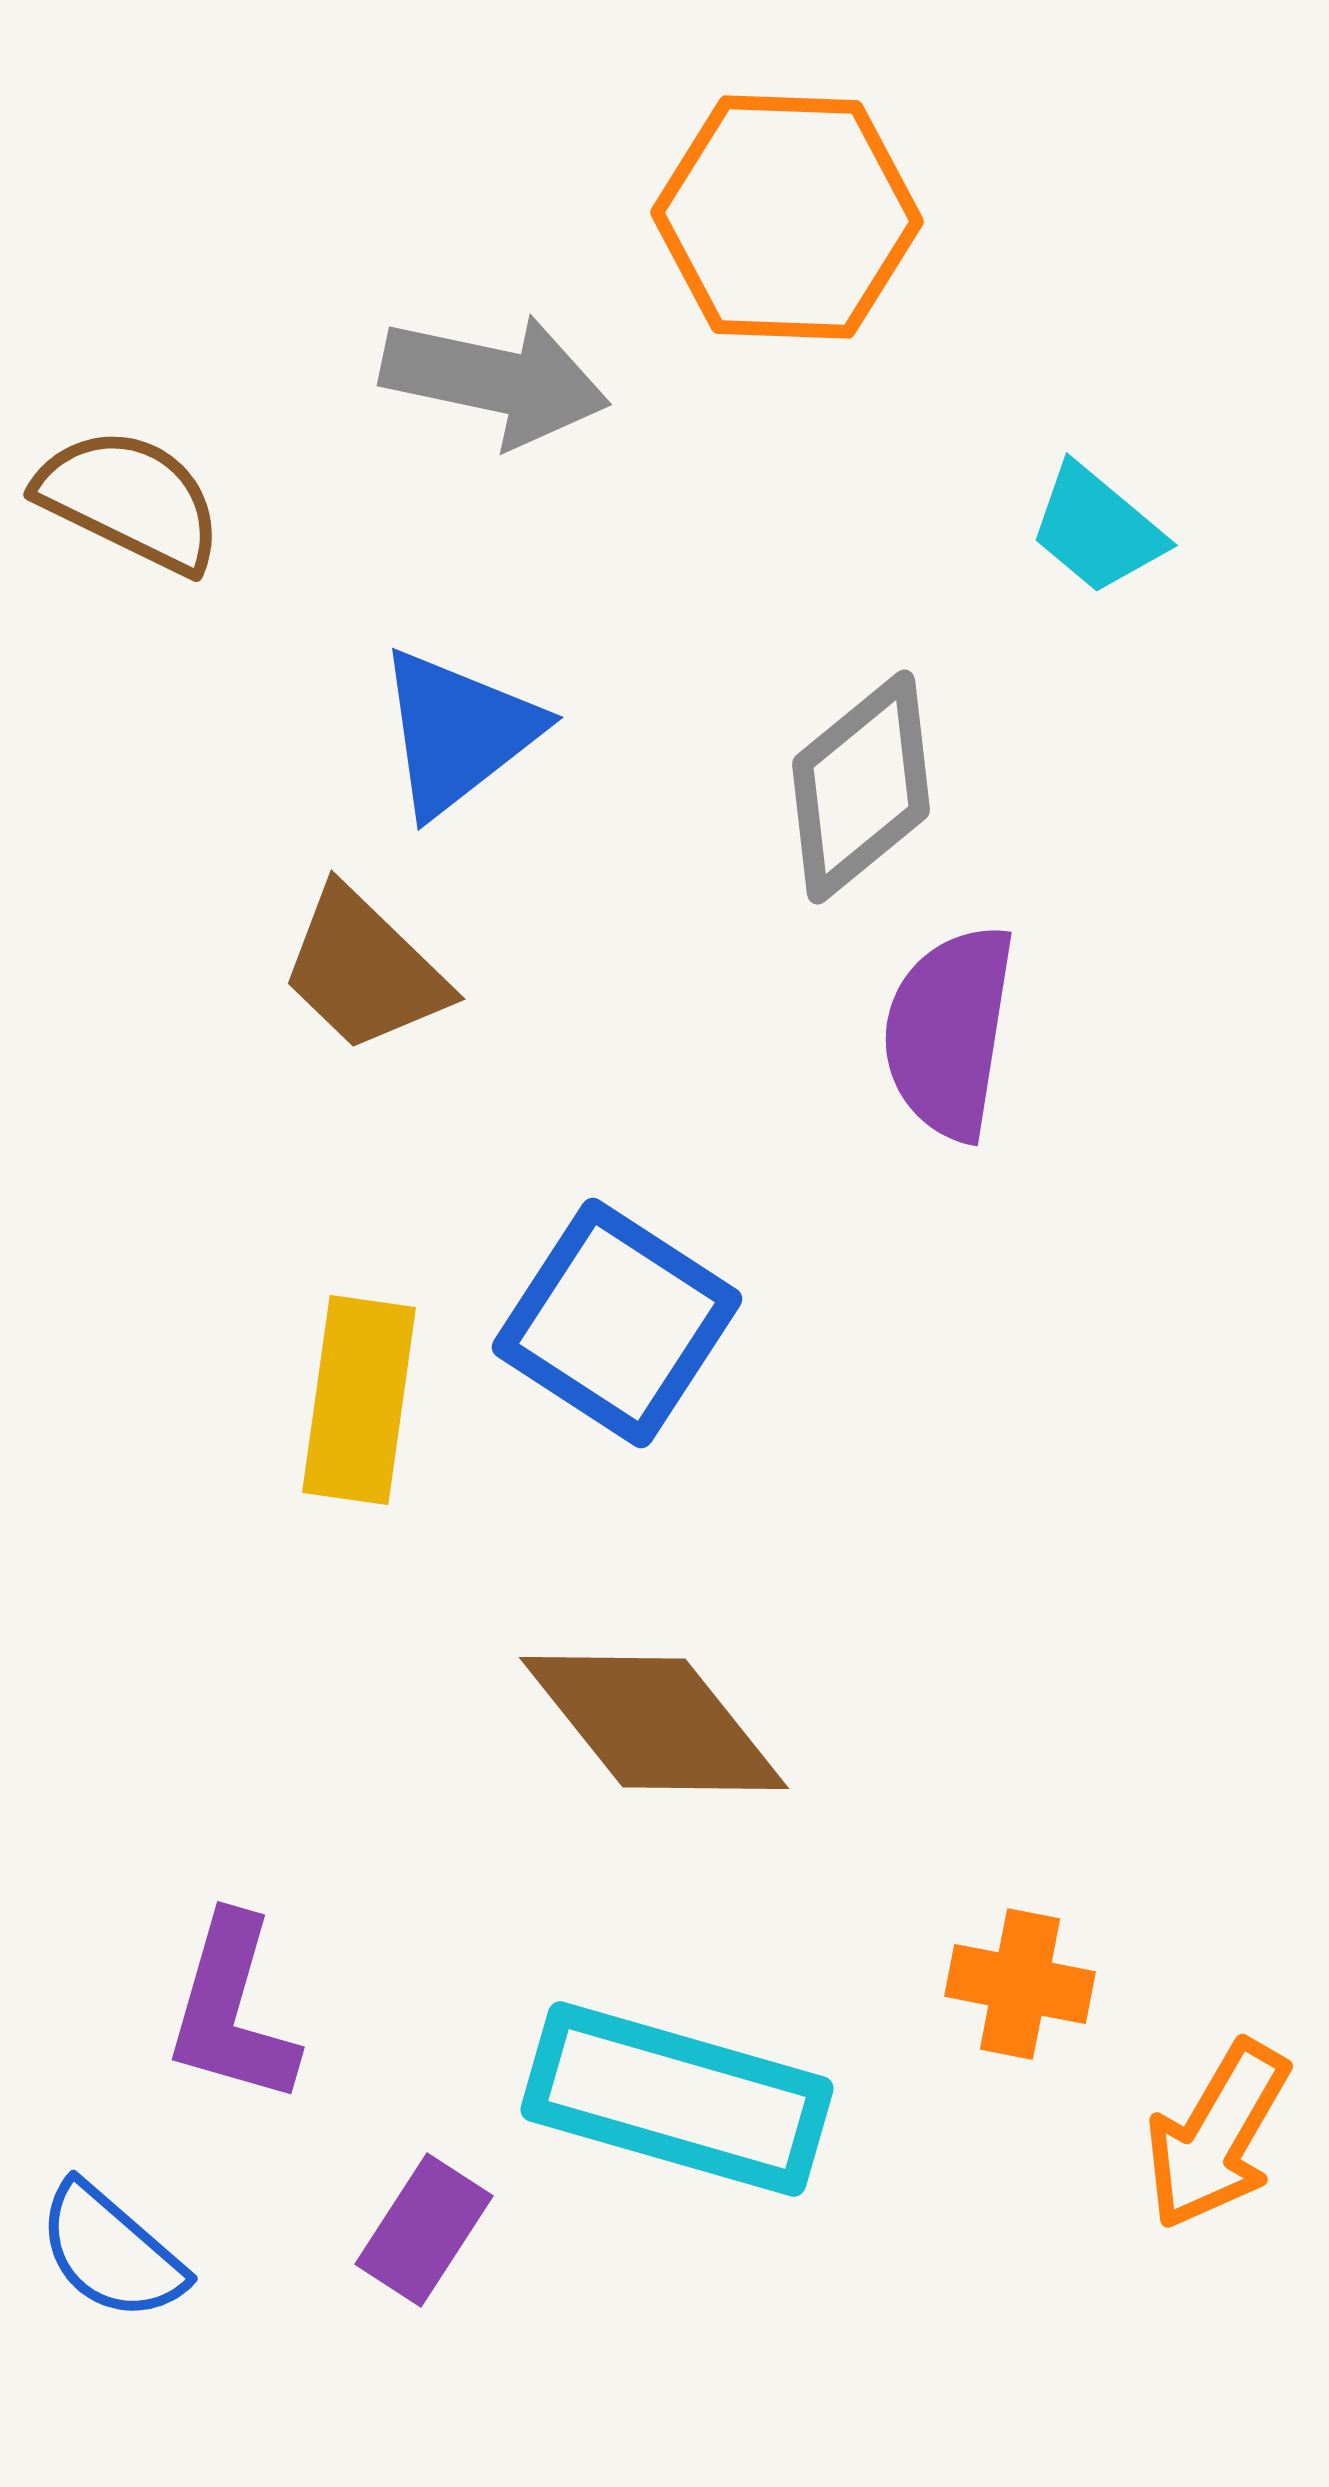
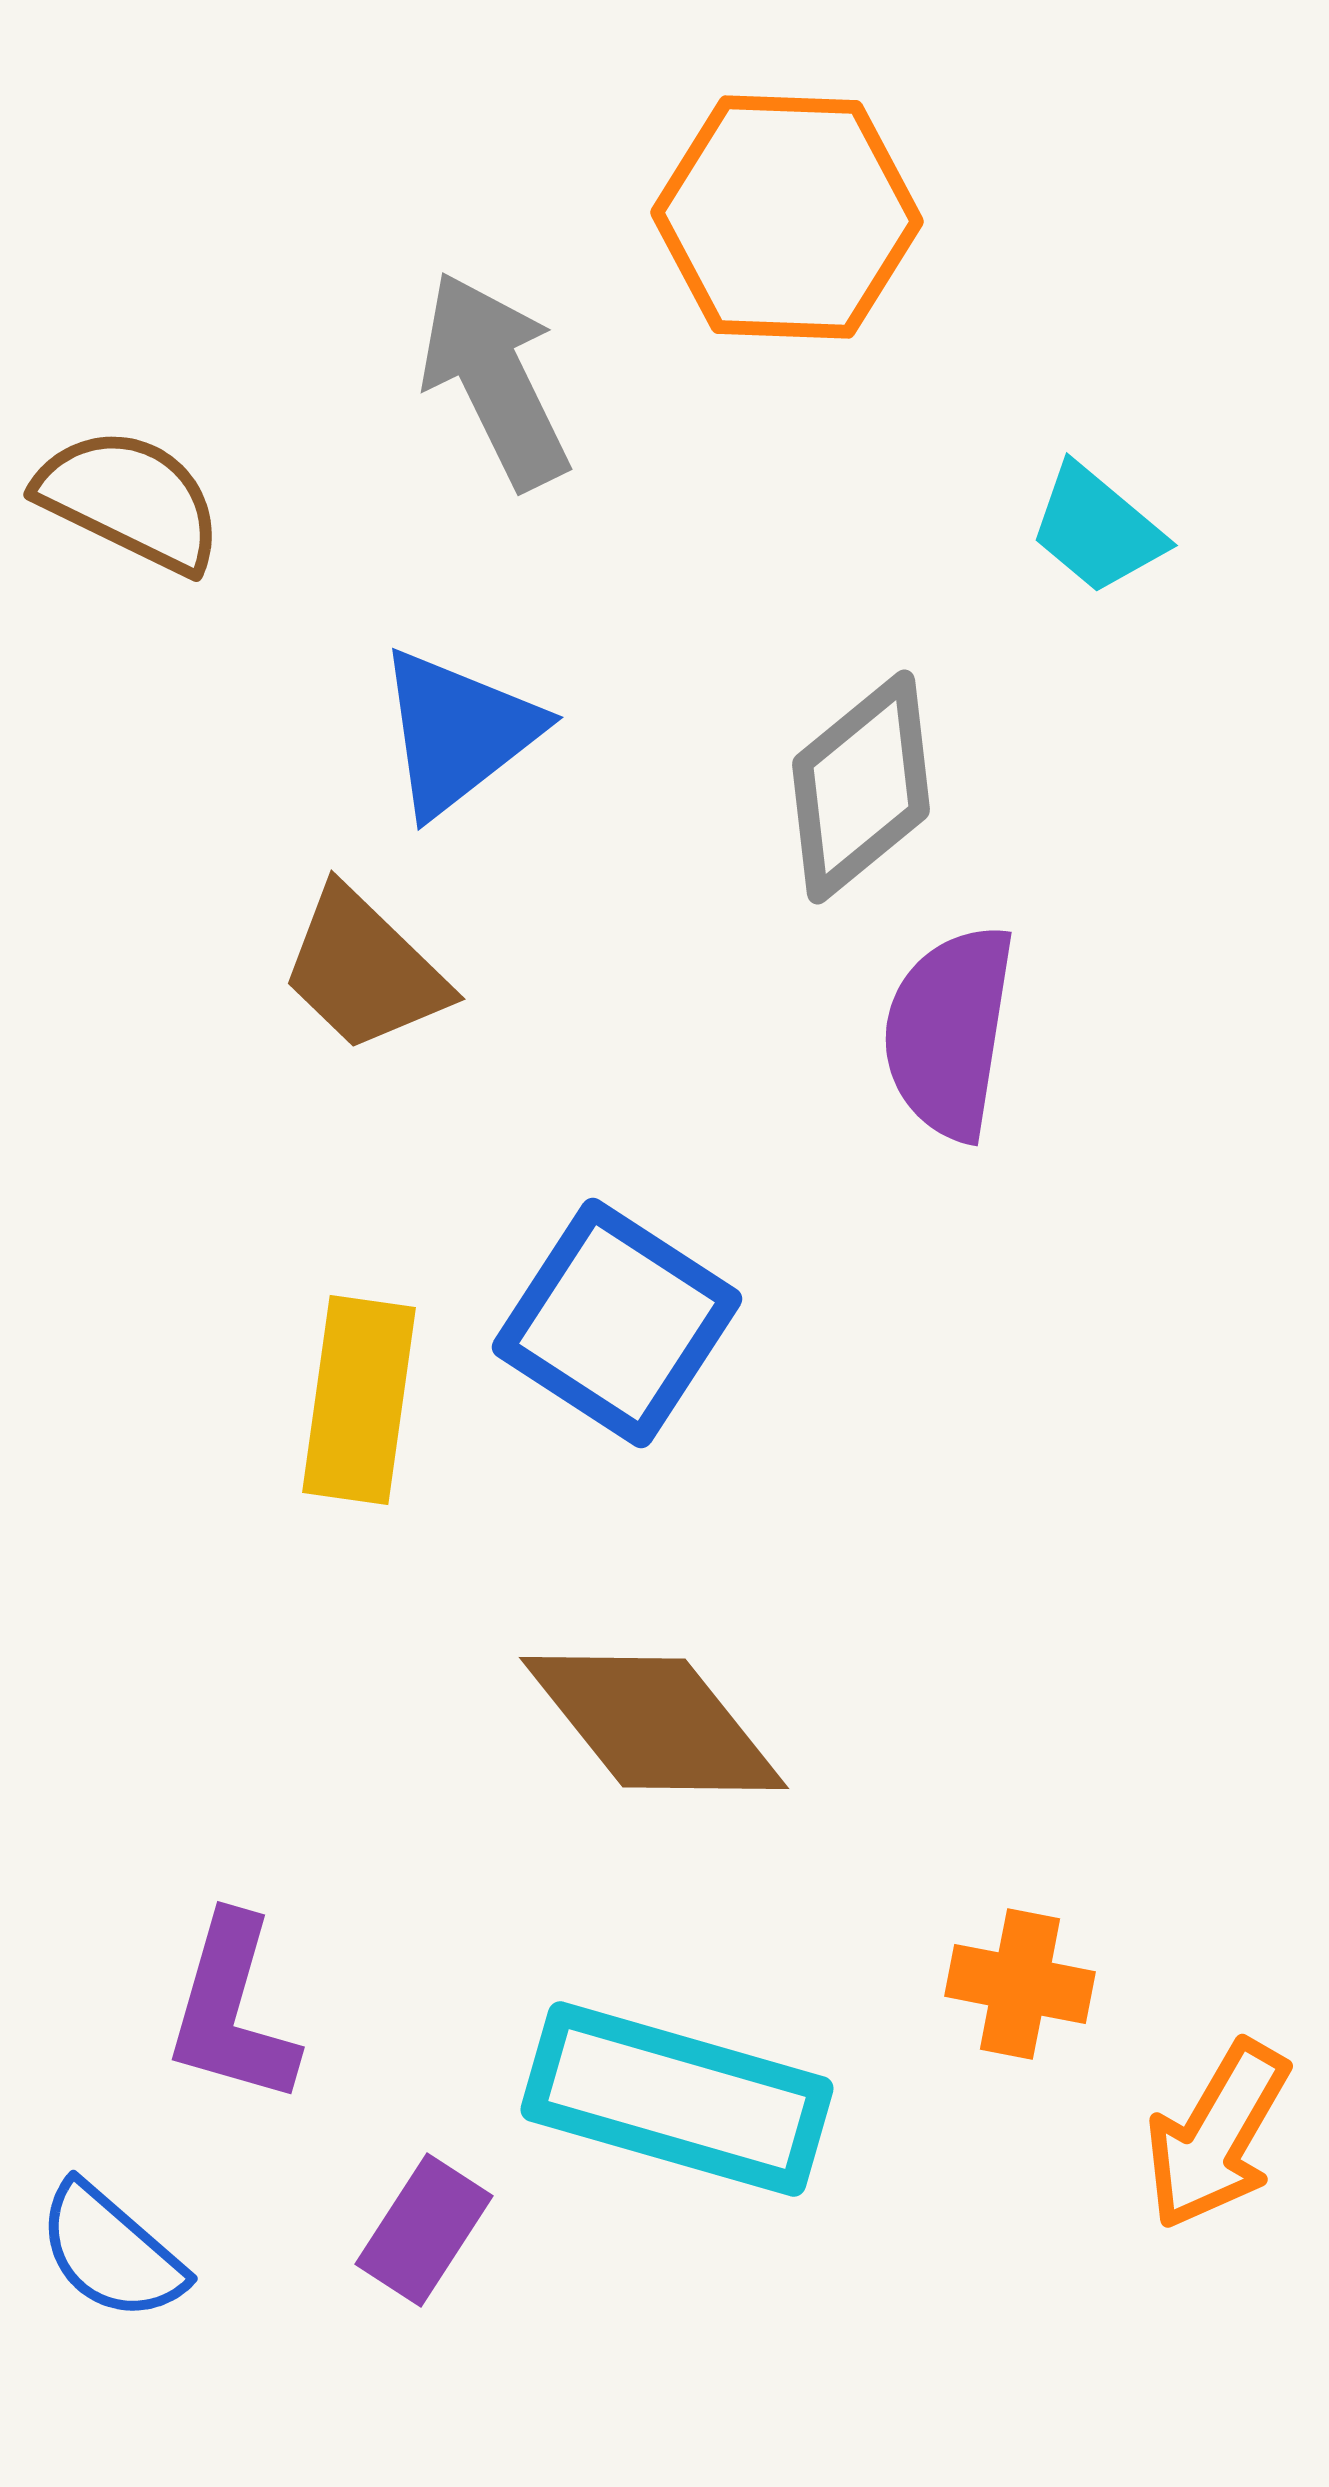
gray arrow: rotated 128 degrees counterclockwise
